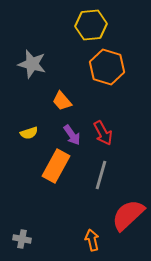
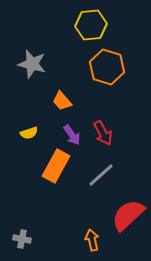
gray line: rotated 32 degrees clockwise
